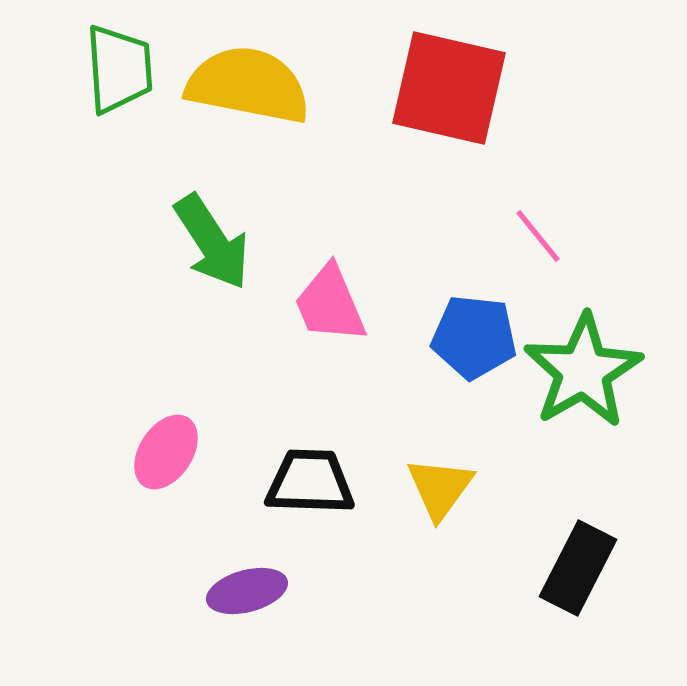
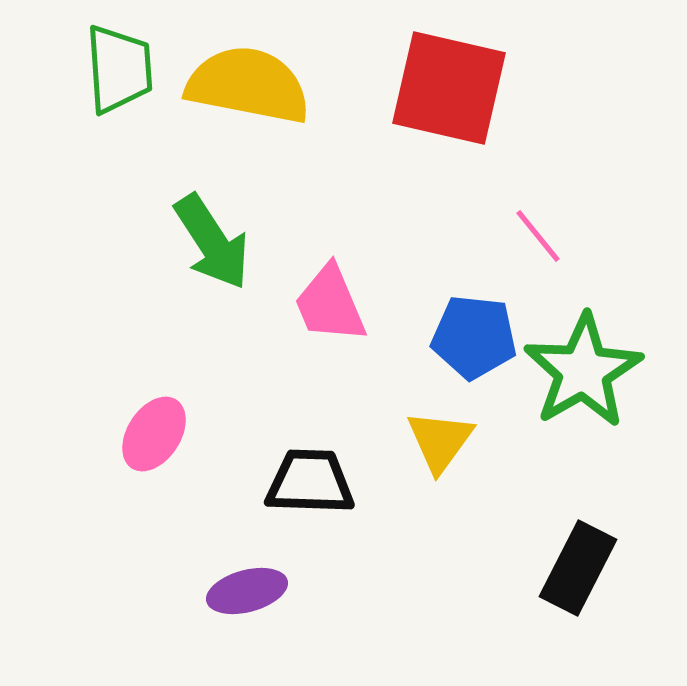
pink ellipse: moved 12 px left, 18 px up
yellow triangle: moved 47 px up
